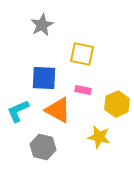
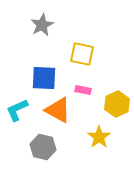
cyan L-shape: moved 1 px left, 1 px up
yellow star: rotated 25 degrees clockwise
